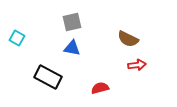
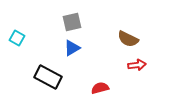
blue triangle: rotated 42 degrees counterclockwise
